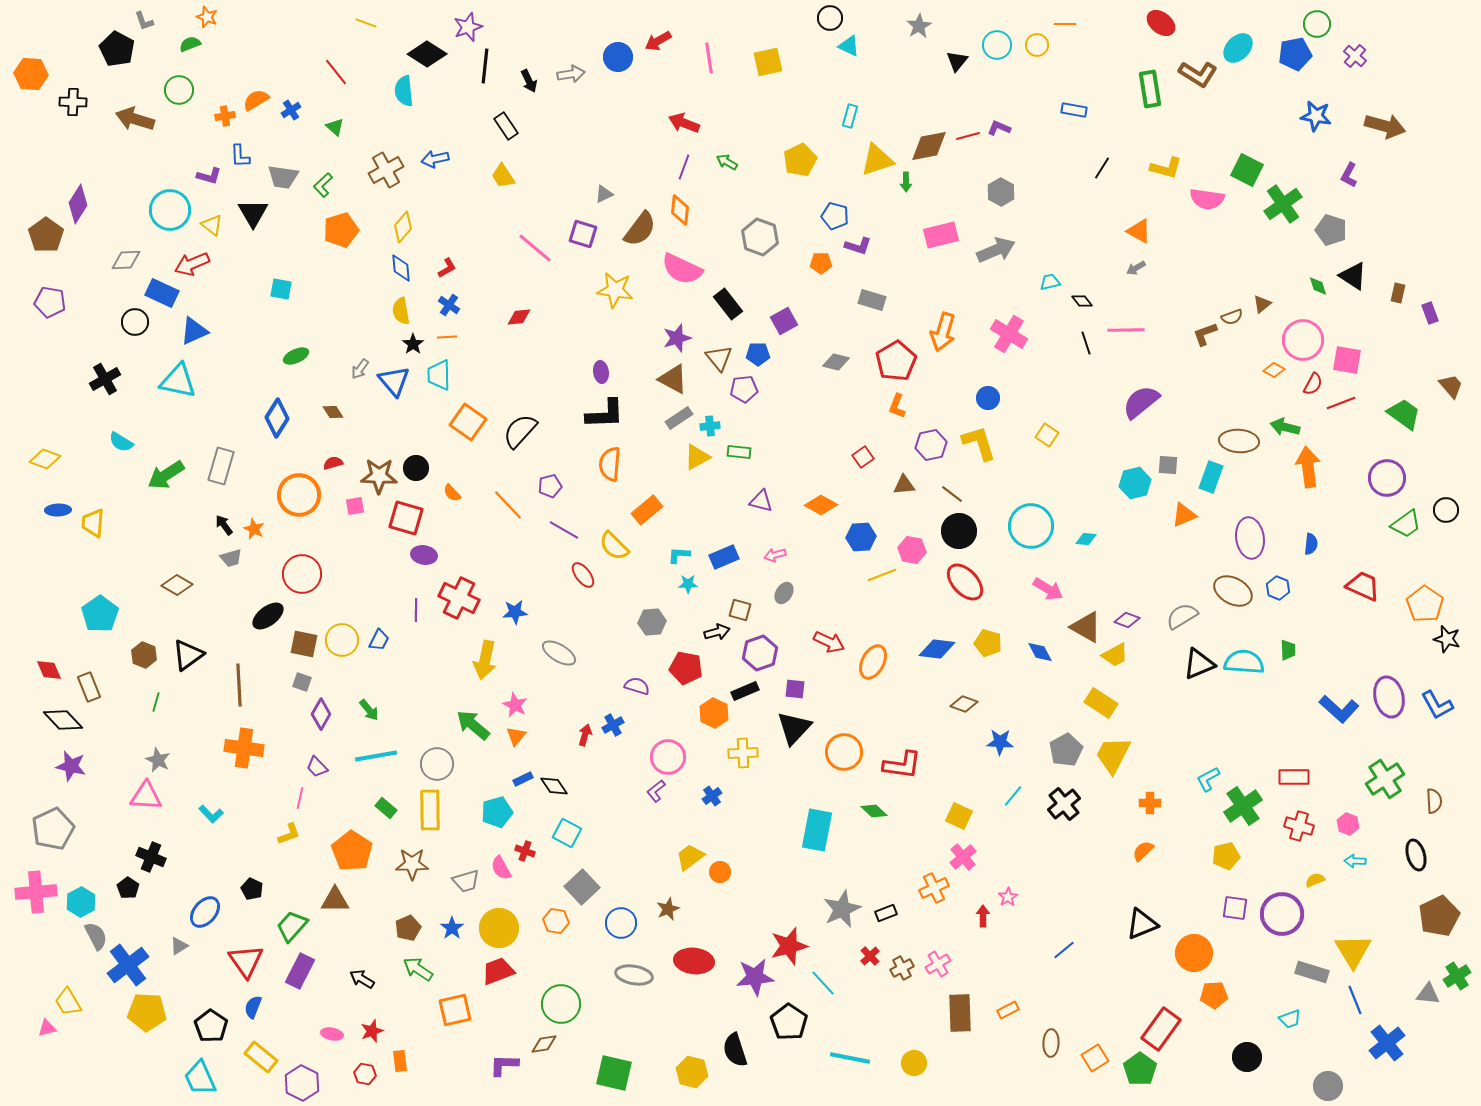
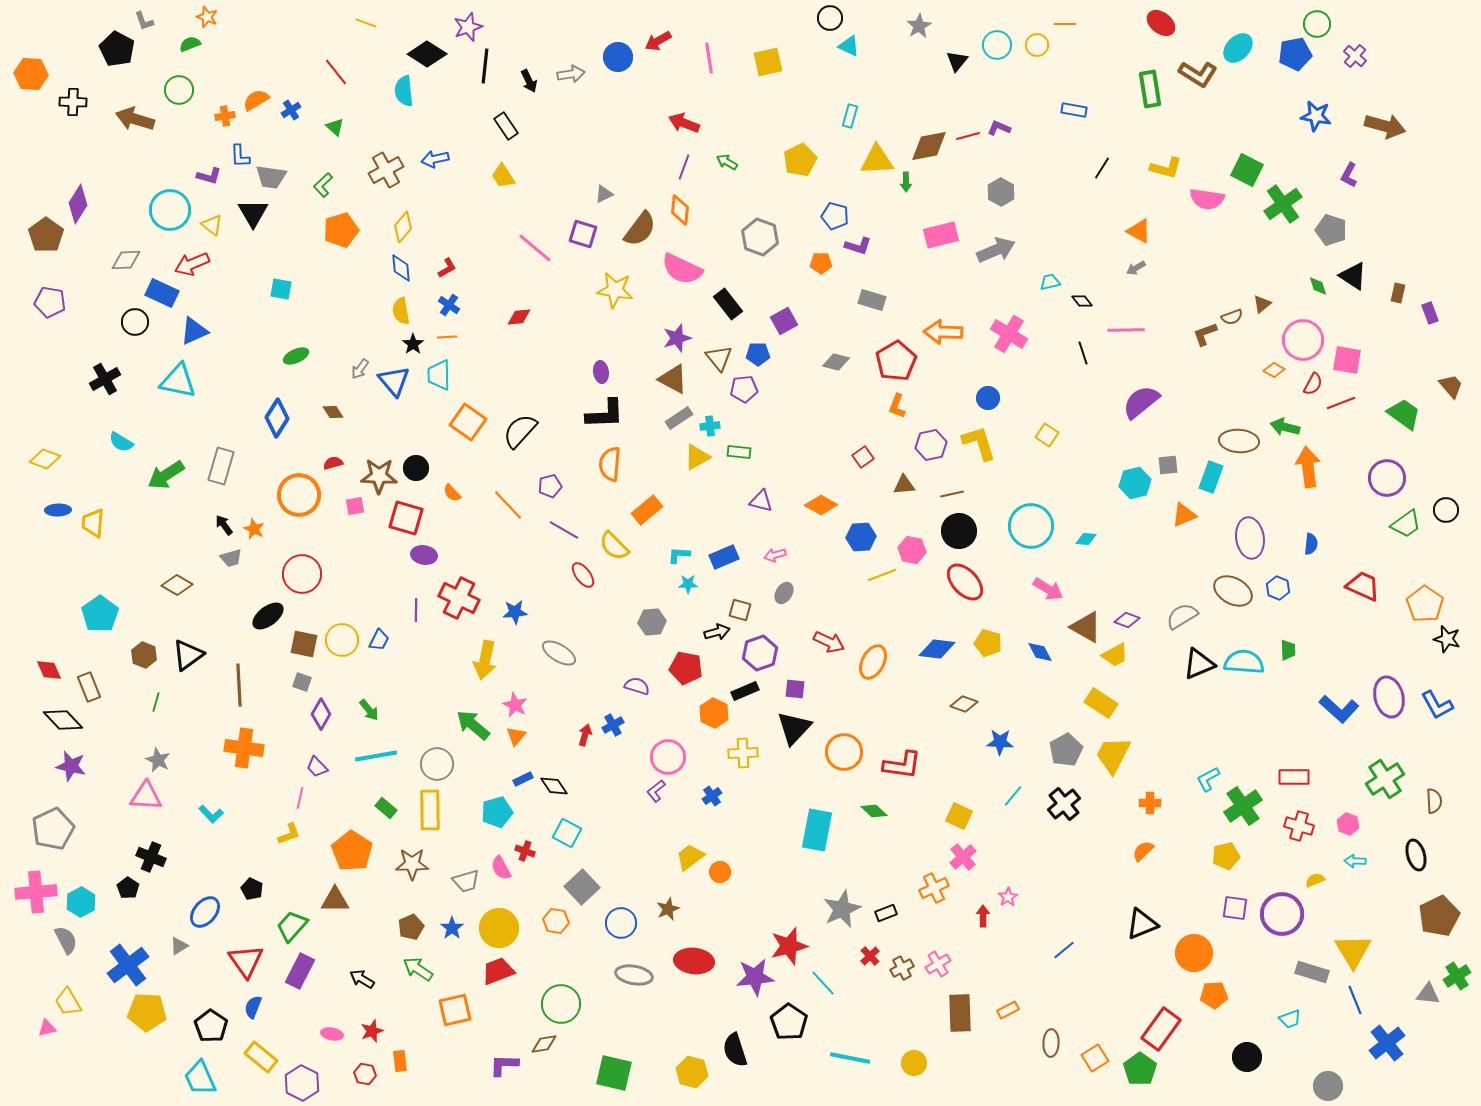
yellow triangle at (877, 160): rotated 15 degrees clockwise
gray trapezoid at (283, 177): moved 12 px left
orange arrow at (943, 332): rotated 75 degrees clockwise
black line at (1086, 343): moved 3 px left, 10 px down
gray square at (1168, 465): rotated 10 degrees counterclockwise
brown line at (952, 494): rotated 50 degrees counterclockwise
brown pentagon at (408, 928): moved 3 px right, 1 px up
gray semicircle at (96, 936): moved 30 px left, 4 px down
